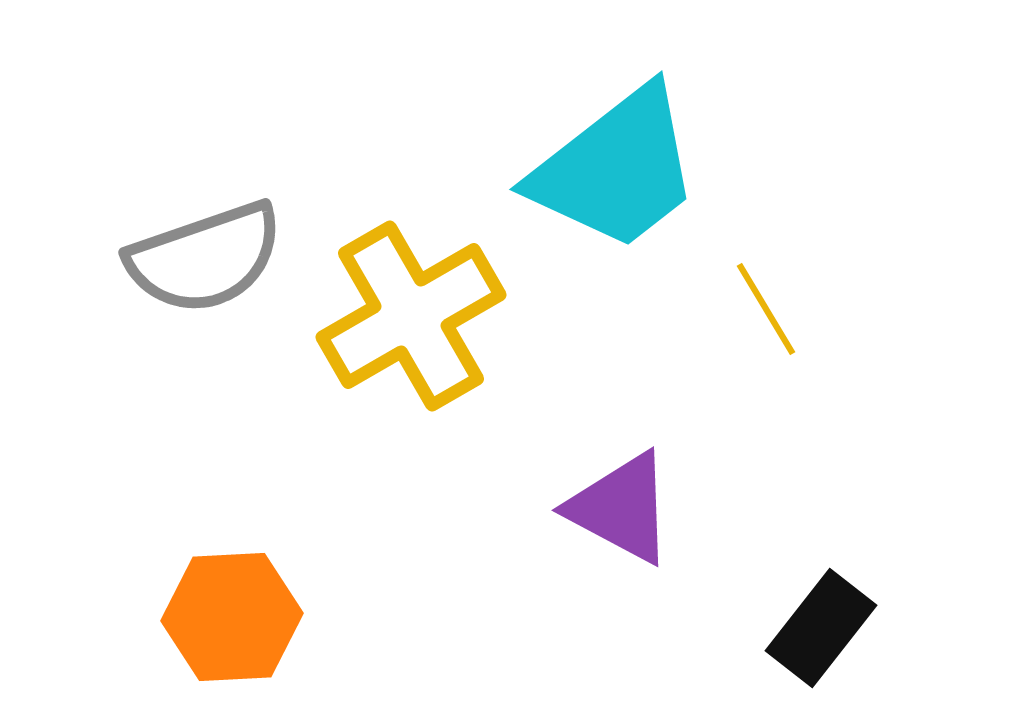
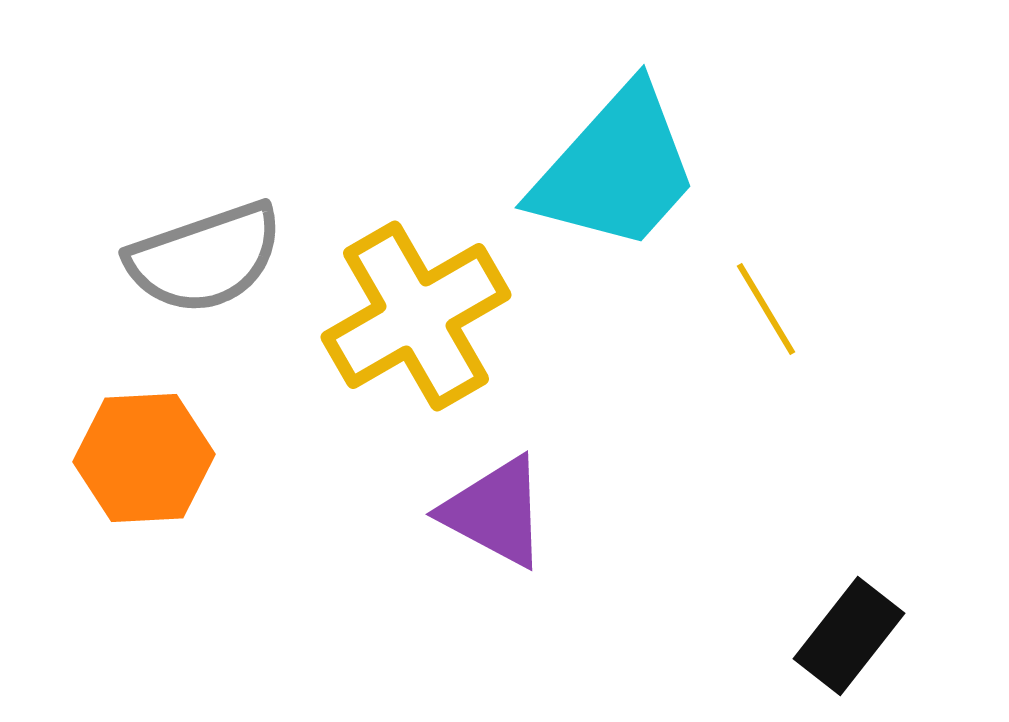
cyan trapezoid: rotated 10 degrees counterclockwise
yellow cross: moved 5 px right
purple triangle: moved 126 px left, 4 px down
orange hexagon: moved 88 px left, 159 px up
black rectangle: moved 28 px right, 8 px down
